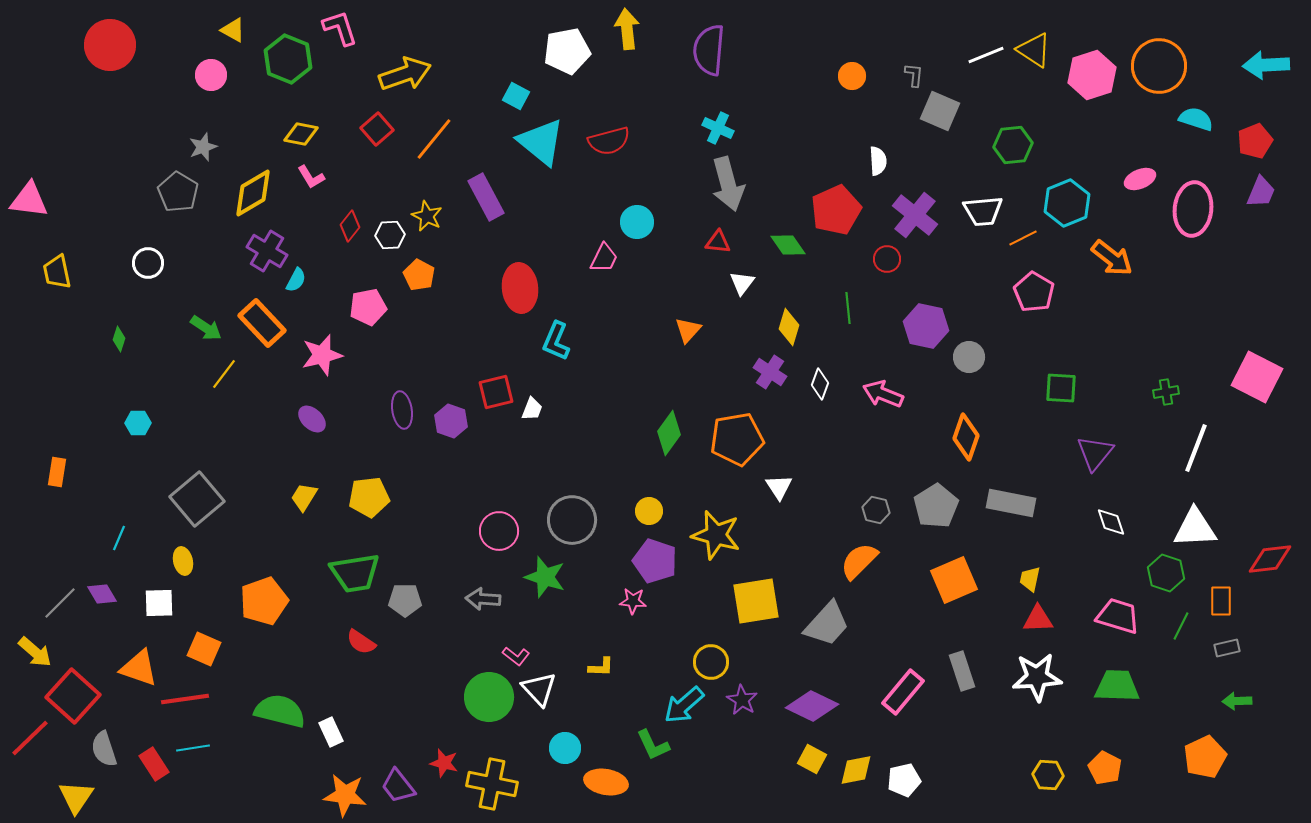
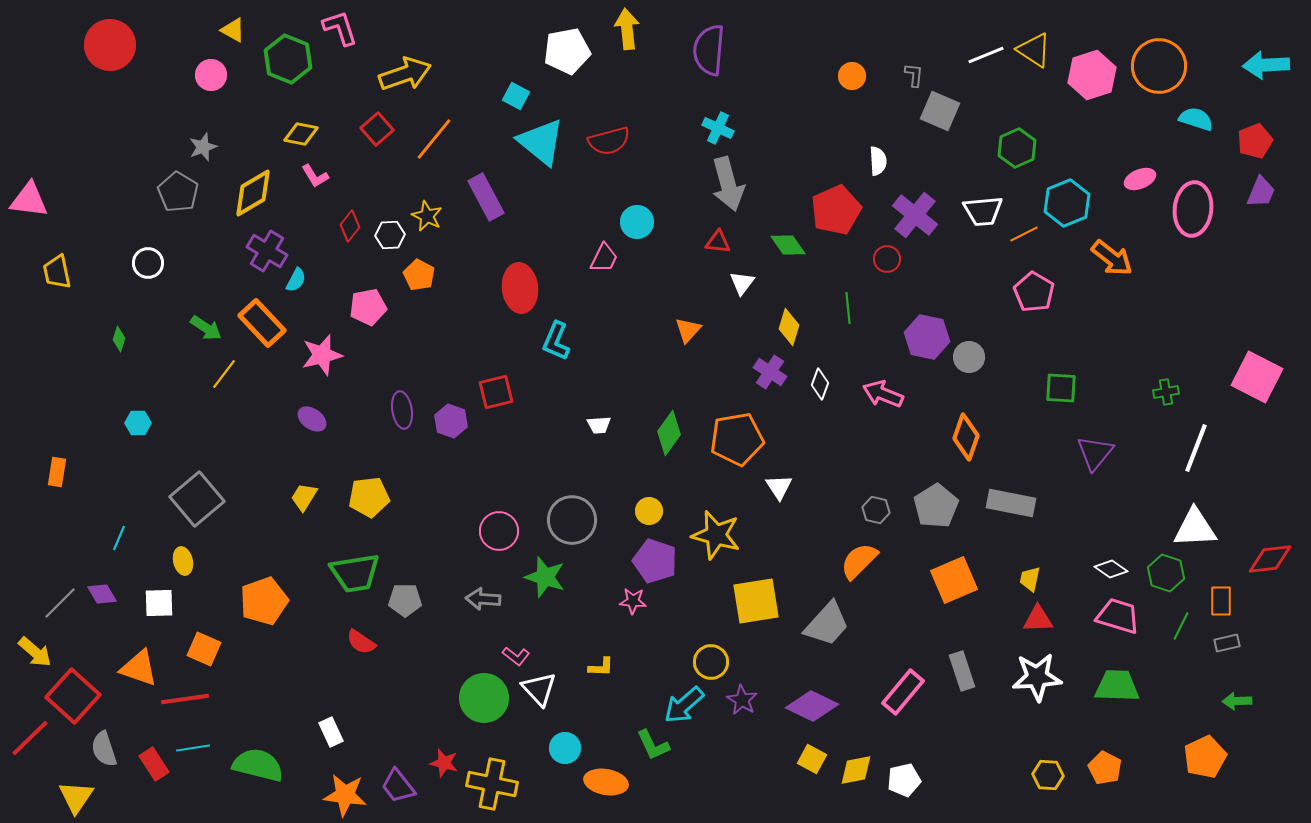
green hexagon at (1013, 145): moved 4 px right, 3 px down; rotated 18 degrees counterclockwise
pink L-shape at (311, 177): moved 4 px right, 1 px up
orange line at (1023, 238): moved 1 px right, 4 px up
purple hexagon at (926, 326): moved 1 px right, 11 px down
white trapezoid at (532, 409): moved 67 px right, 16 px down; rotated 65 degrees clockwise
purple ellipse at (312, 419): rotated 8 degrees counterclockwise
white diamond at (1111, 522): moved 47 px down; rotated 36 degrees counterclockwise
gray rectangle at (1227, 648): moved 5 px up
green circle at (489, 697): moved 5 px left, 1 px down
green semicircle at (280, 711): moved 22 px left, 54 px down
